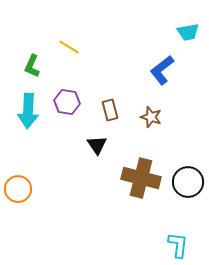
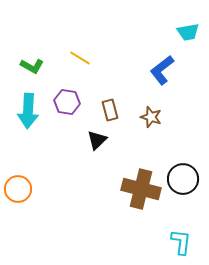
yellow line: moved 11 px right, 11 px down
green L-shape: rotated 85 degrees counterclockwise
black triangle: moved 5 px up; rotated 20 degrees clockwise
brown cross: moved 11 px down
black circle: moved 5 px left, 3 px up
cyan L-shape: moved 3 px right, 3 px up
